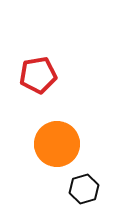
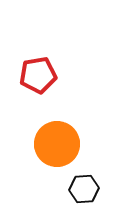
black hexagon: rotated 12 degrees clockwise
